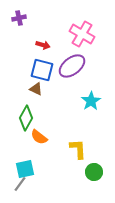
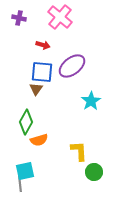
purple cross: rotated 24 degrees clockwise
pink cross: moved 22 px left, 17 px up; rotated 10 degrees clockwise
blue square: moved 2 px down; rotated 10 degrees counterclockwise
brown triangle: rotated 40 degrees clockwise
green diamond: moved 4 px down
orange semicircle: moved 3 px down; rotated 54 degrees counterclockwise
yellow L-shape: moved 1 px right, 2 px down
cyan square: moved 2 px down
gray line: rotated 42 degrees counterclockwise
